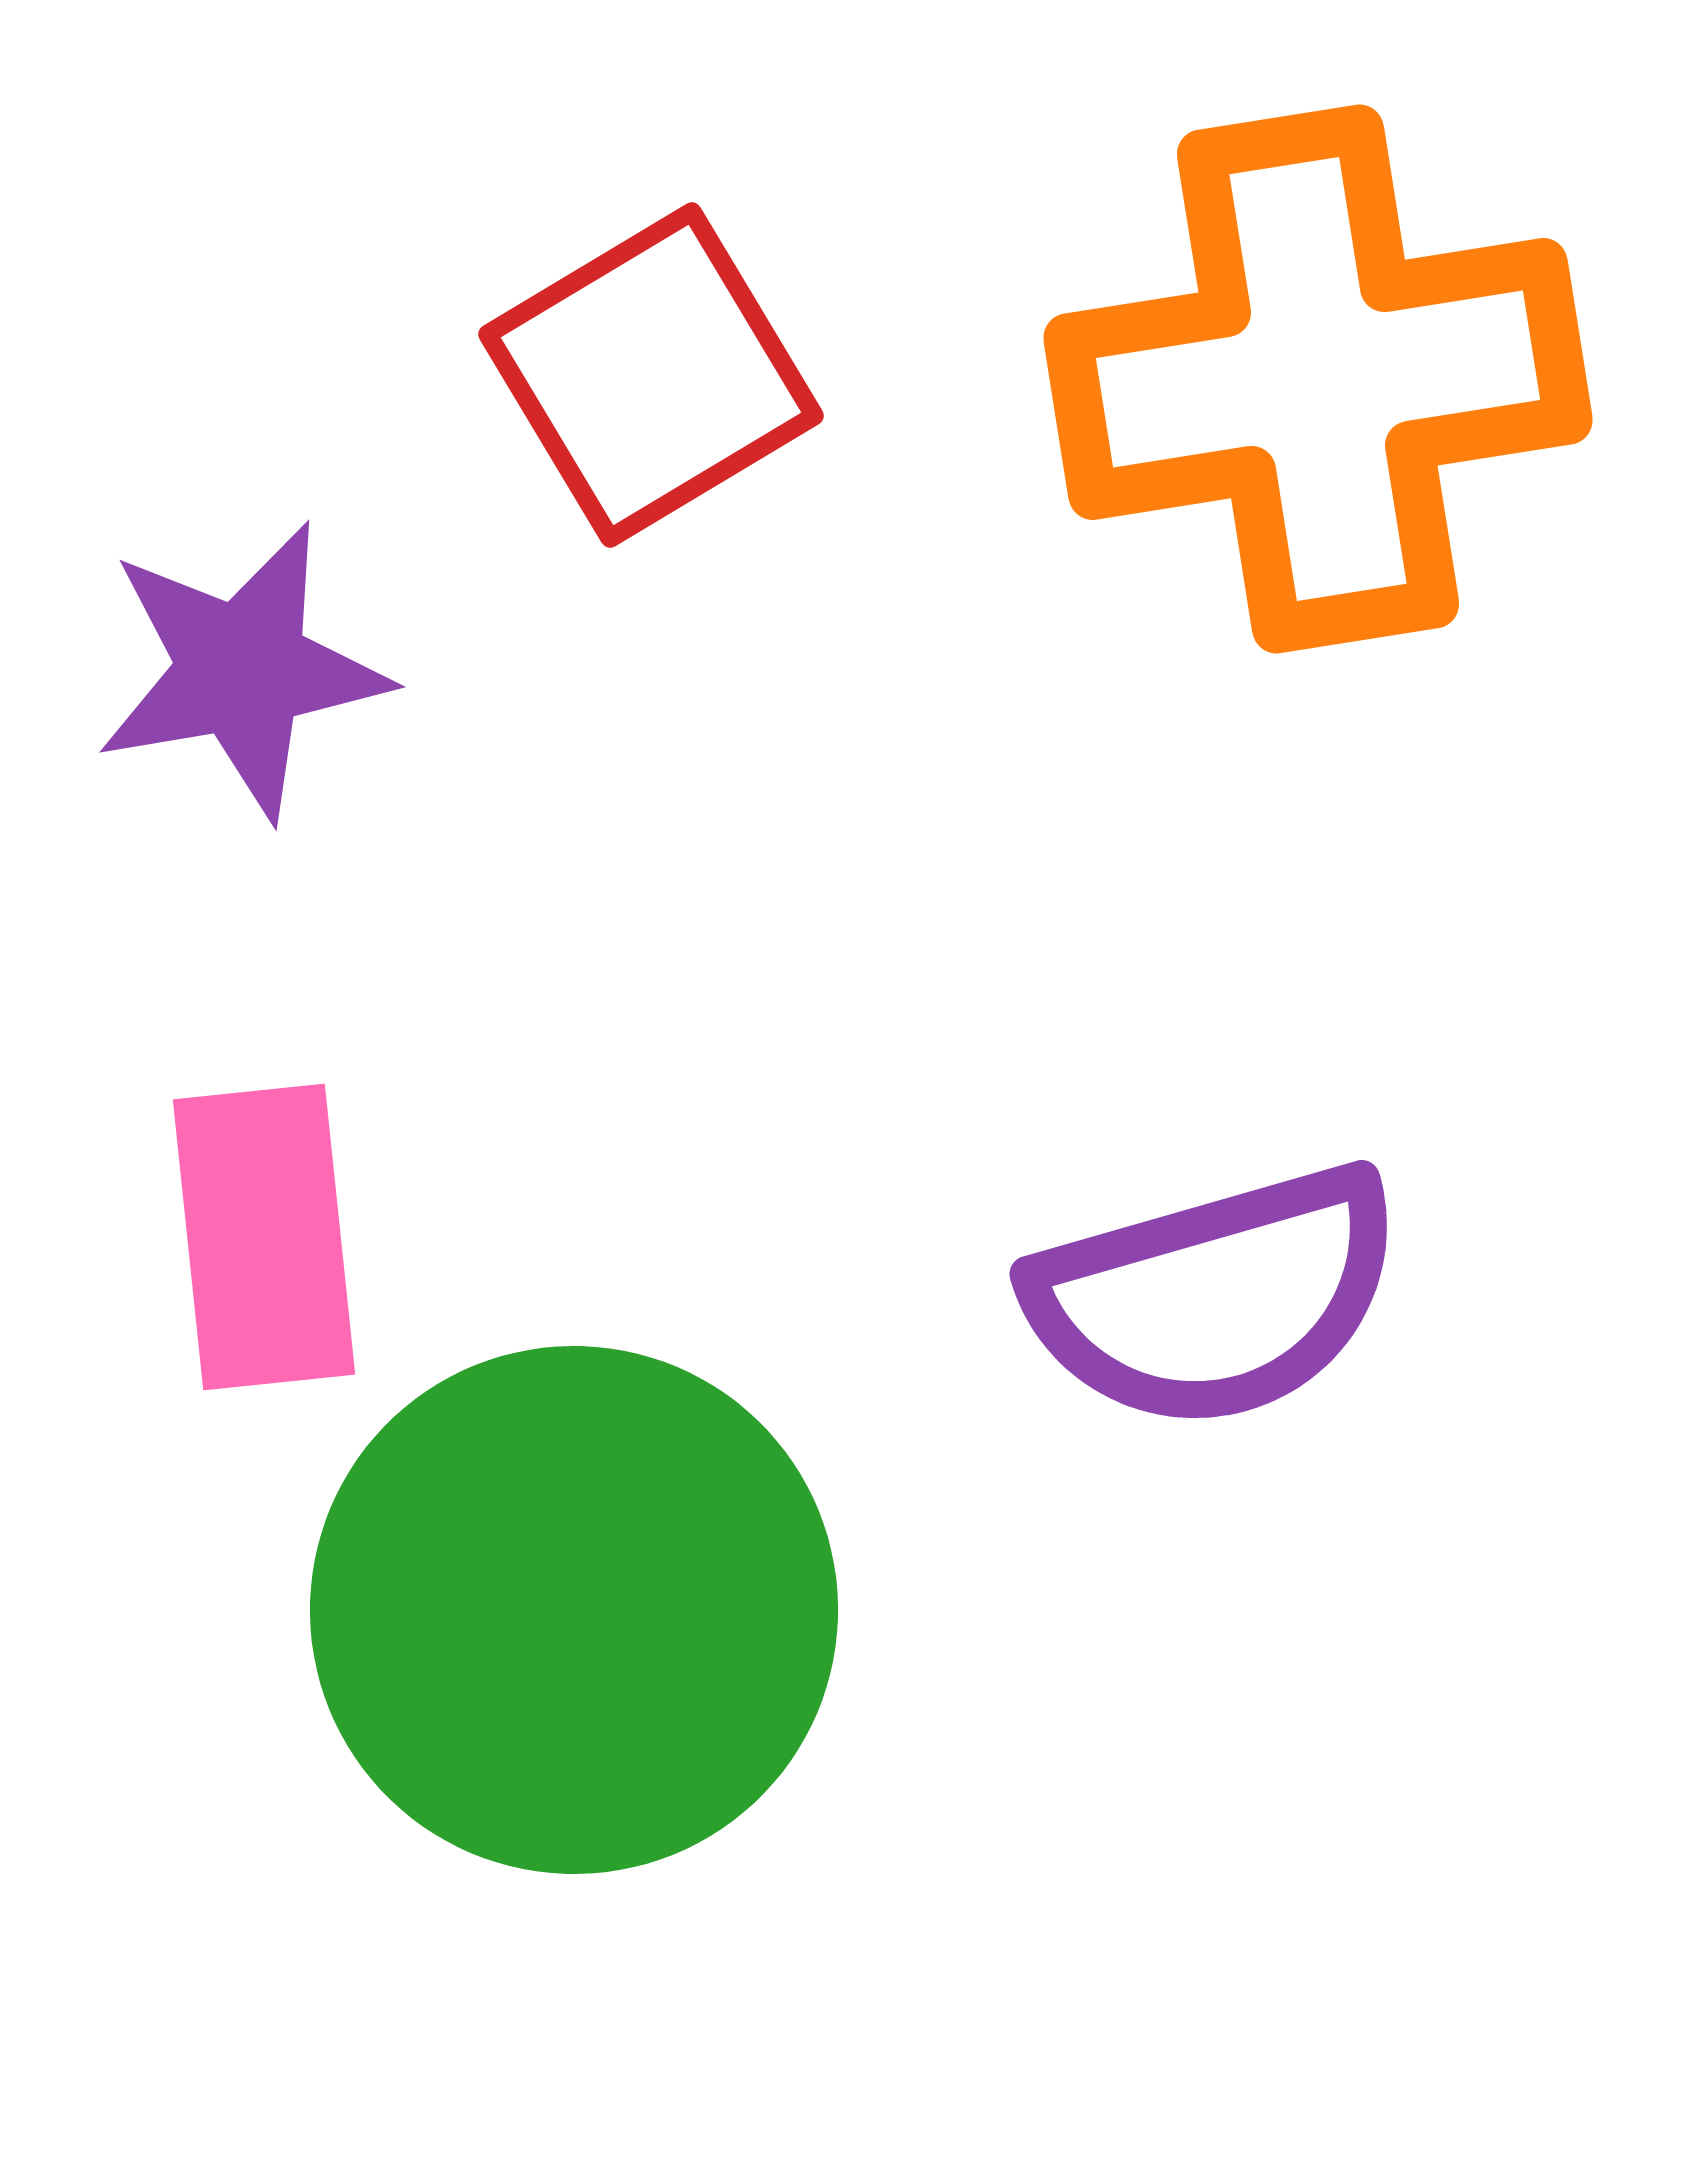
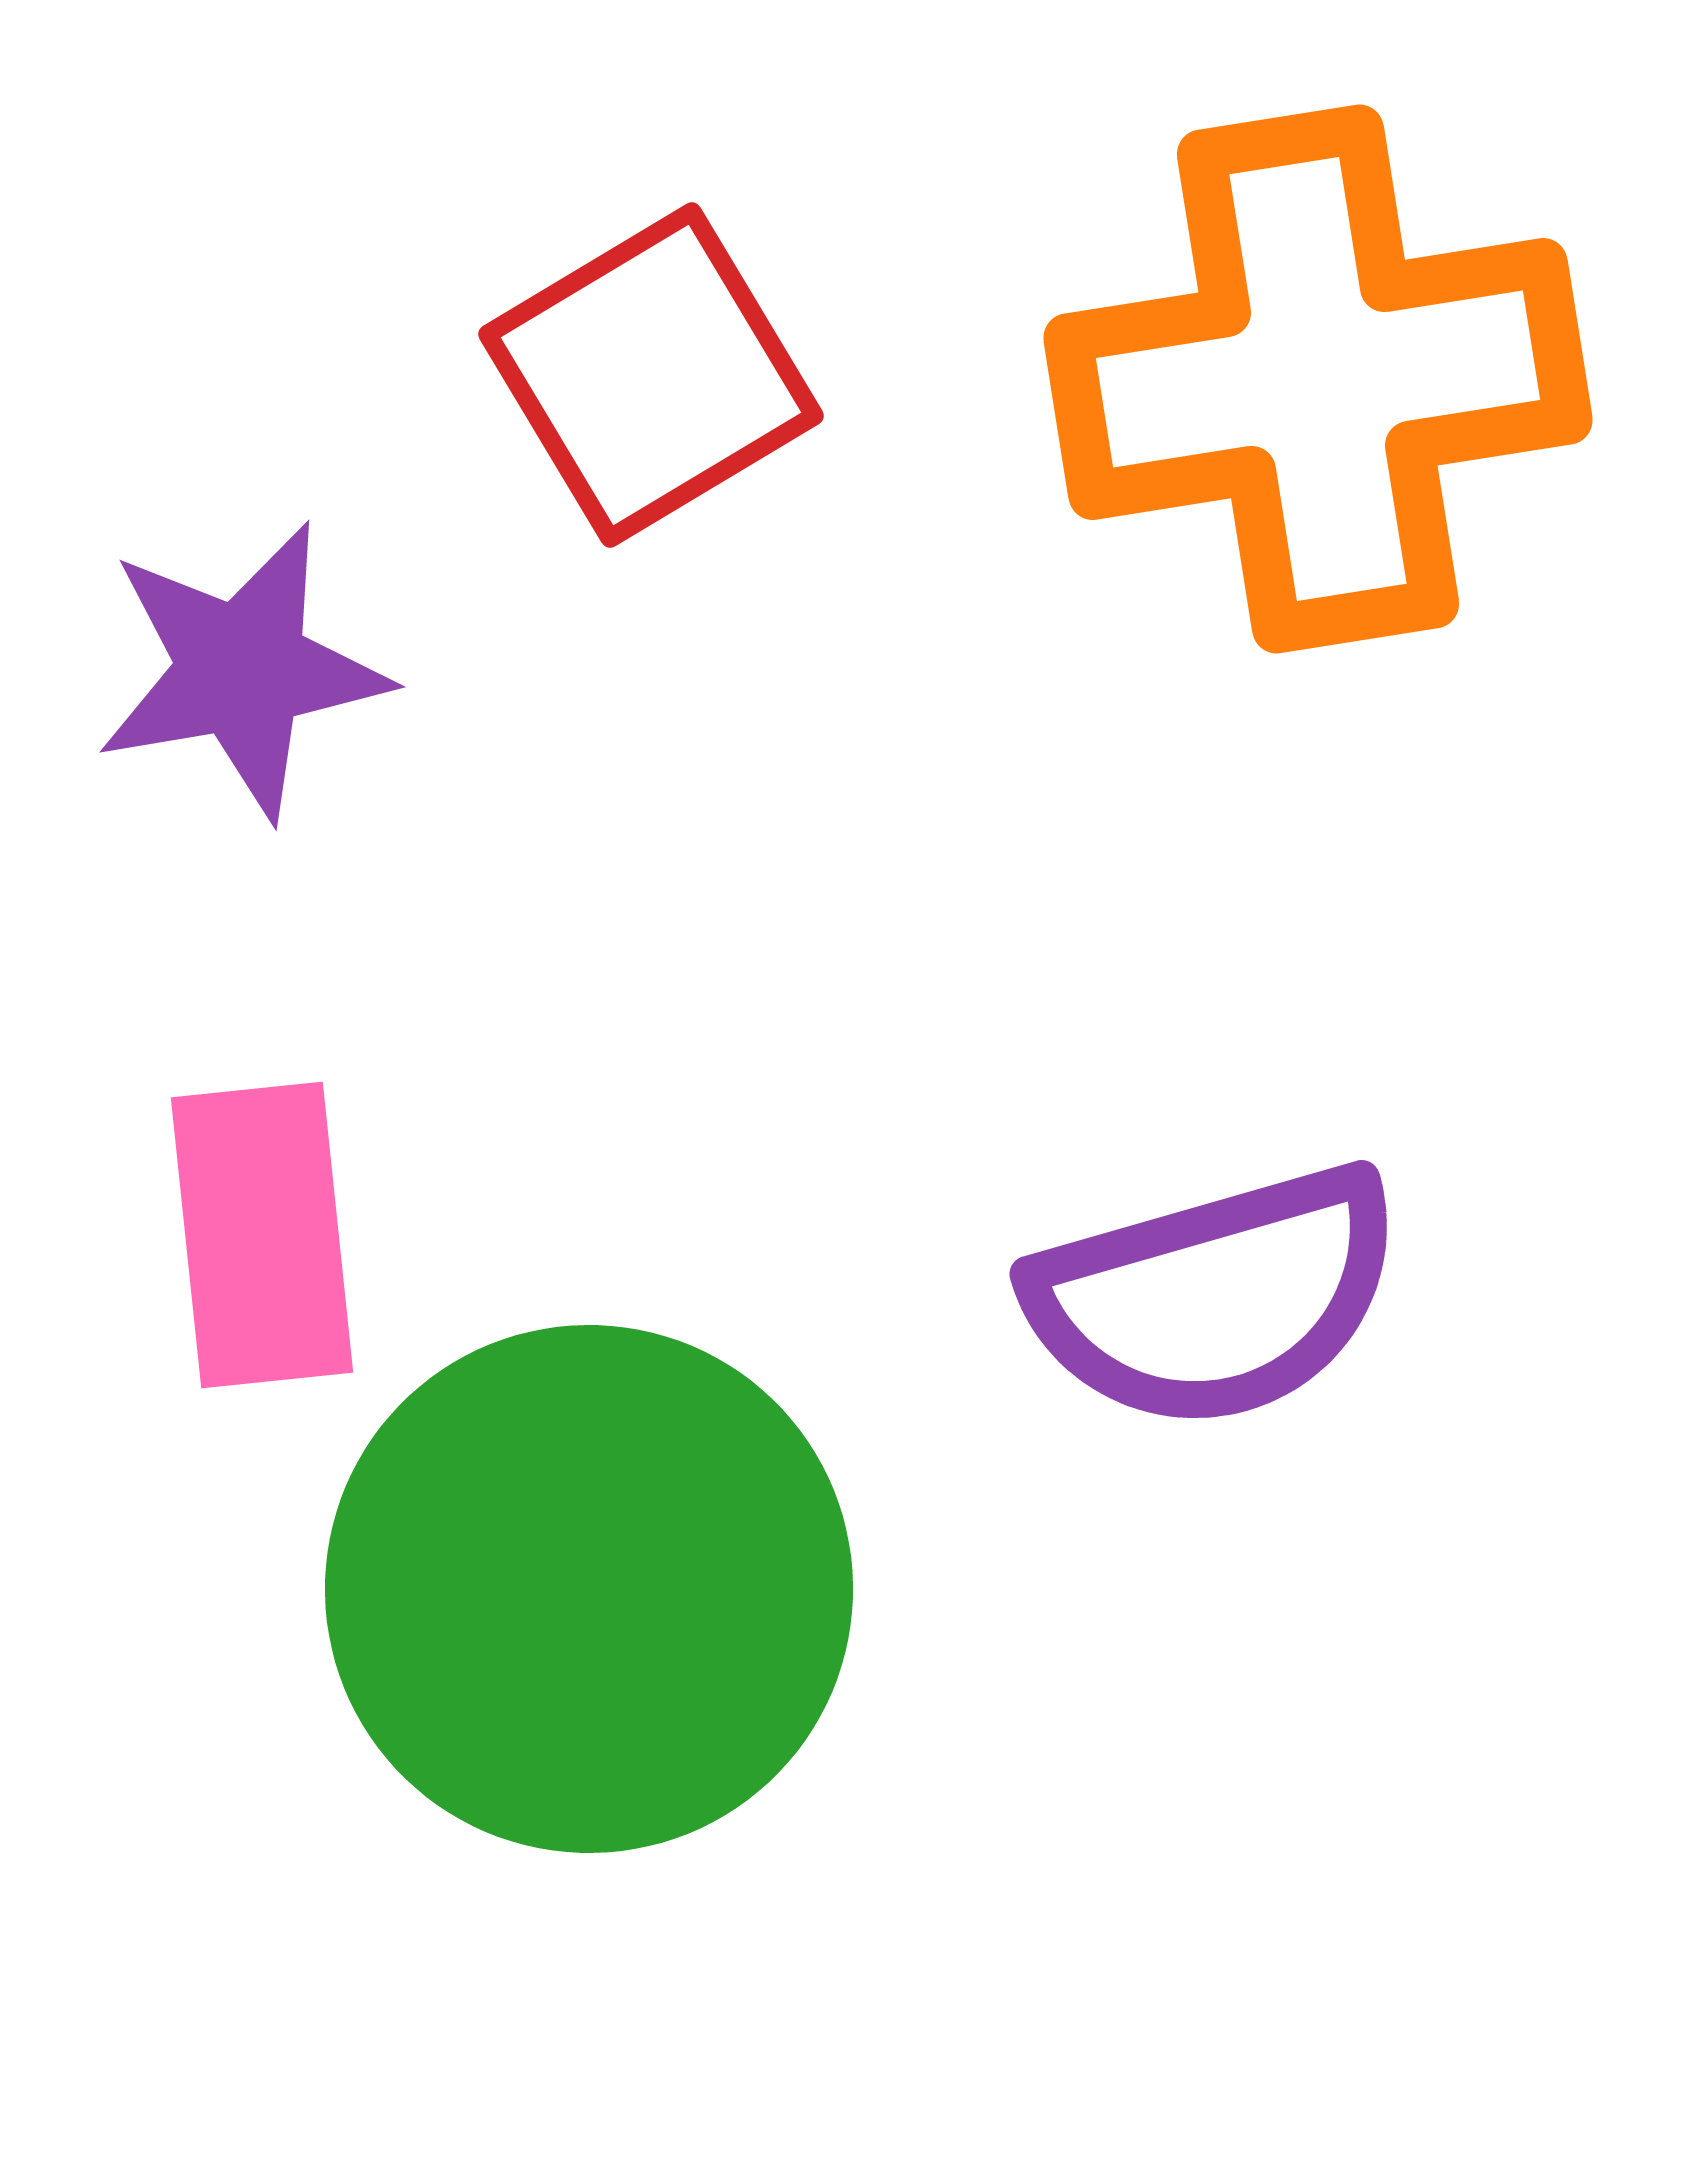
pink rectangle: moved 2 px left, 2 px up
green circle: moved 15 px right, 21 px up
